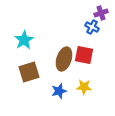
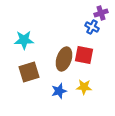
cyan star: rotated 30 degrees clockwise
